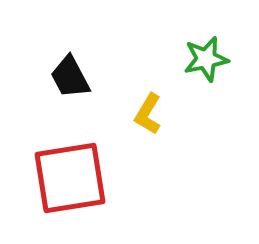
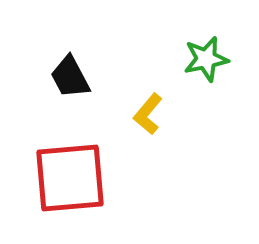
yellow L-shape: rotated 9 degrees clockwise
red square: rotated 4 degrees clockwise
